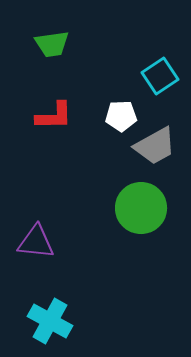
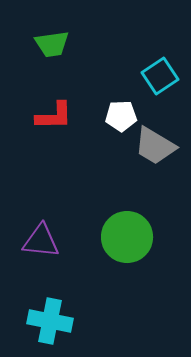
gray trapezoid: rotated 60 degrees clockwise
green circle: moved 14 px left, 29 px down
purple triangle: moved 5 px right, 1 px up
cyan cross: rotated 18 degrees counterclockwise
